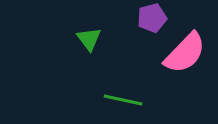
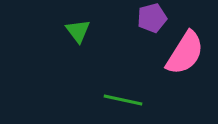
green triangle: moved 11 px left, 8 px up
pink semicircle: rotated 12 degrees counterclockwise
